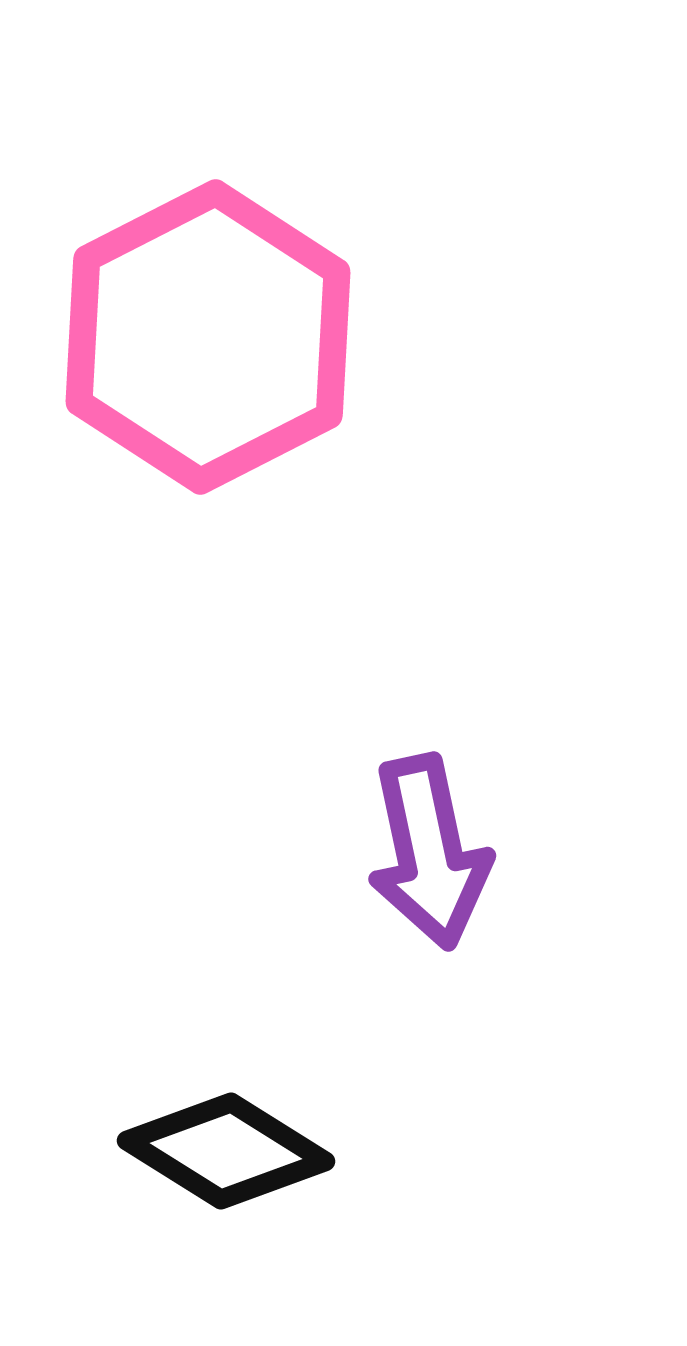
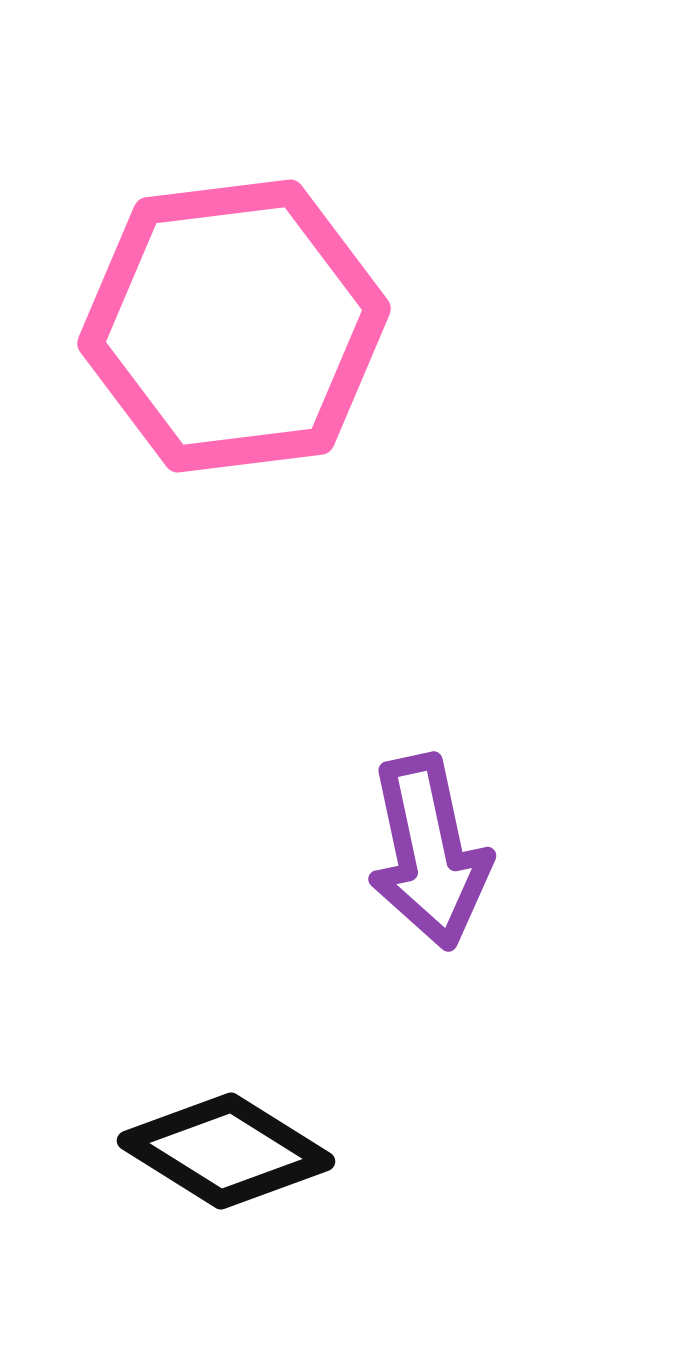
pink hexagon: moved 26 px right, 11 px up; rotated 20 degrees clockwise
